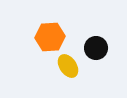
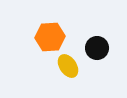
black circle: moved 1 px right
